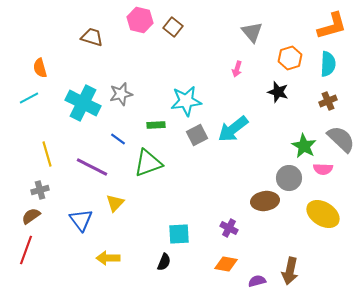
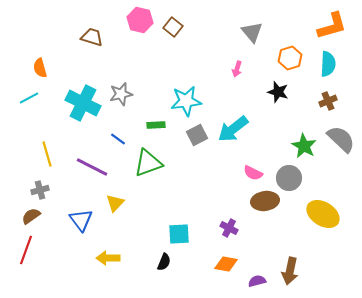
pink semicircle: moved 70 px left, 4 px down; rotated 24 degrees clockwise
